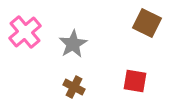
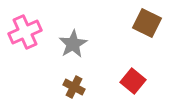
pink cross: rotated 16 degrees clockwise
red square: moved 2 px left; rotated 30 degrees clockwise
